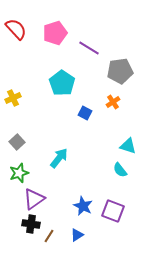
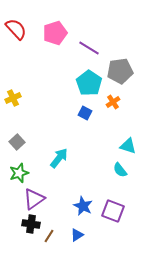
cyan pentagon: moved 27 px right
